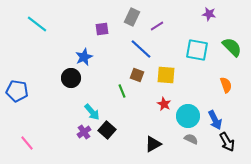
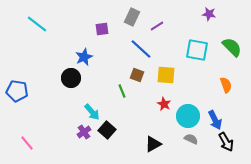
black arrow: moved 1 px left
